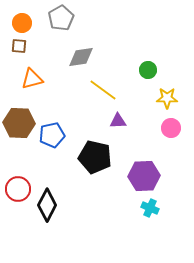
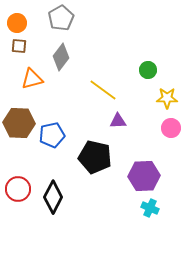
orange circle: moved 5 px left
gray diamond: moved 20 px left; rotated 44 degrees counterclockwise
black diamond: moved 6 px right, 8 px up
